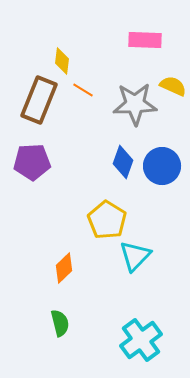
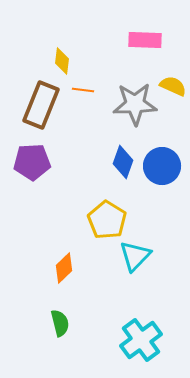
orange line: rotated 25 degrees counterclockwise
brown rectangle: moved 2 px right, 5 px down
